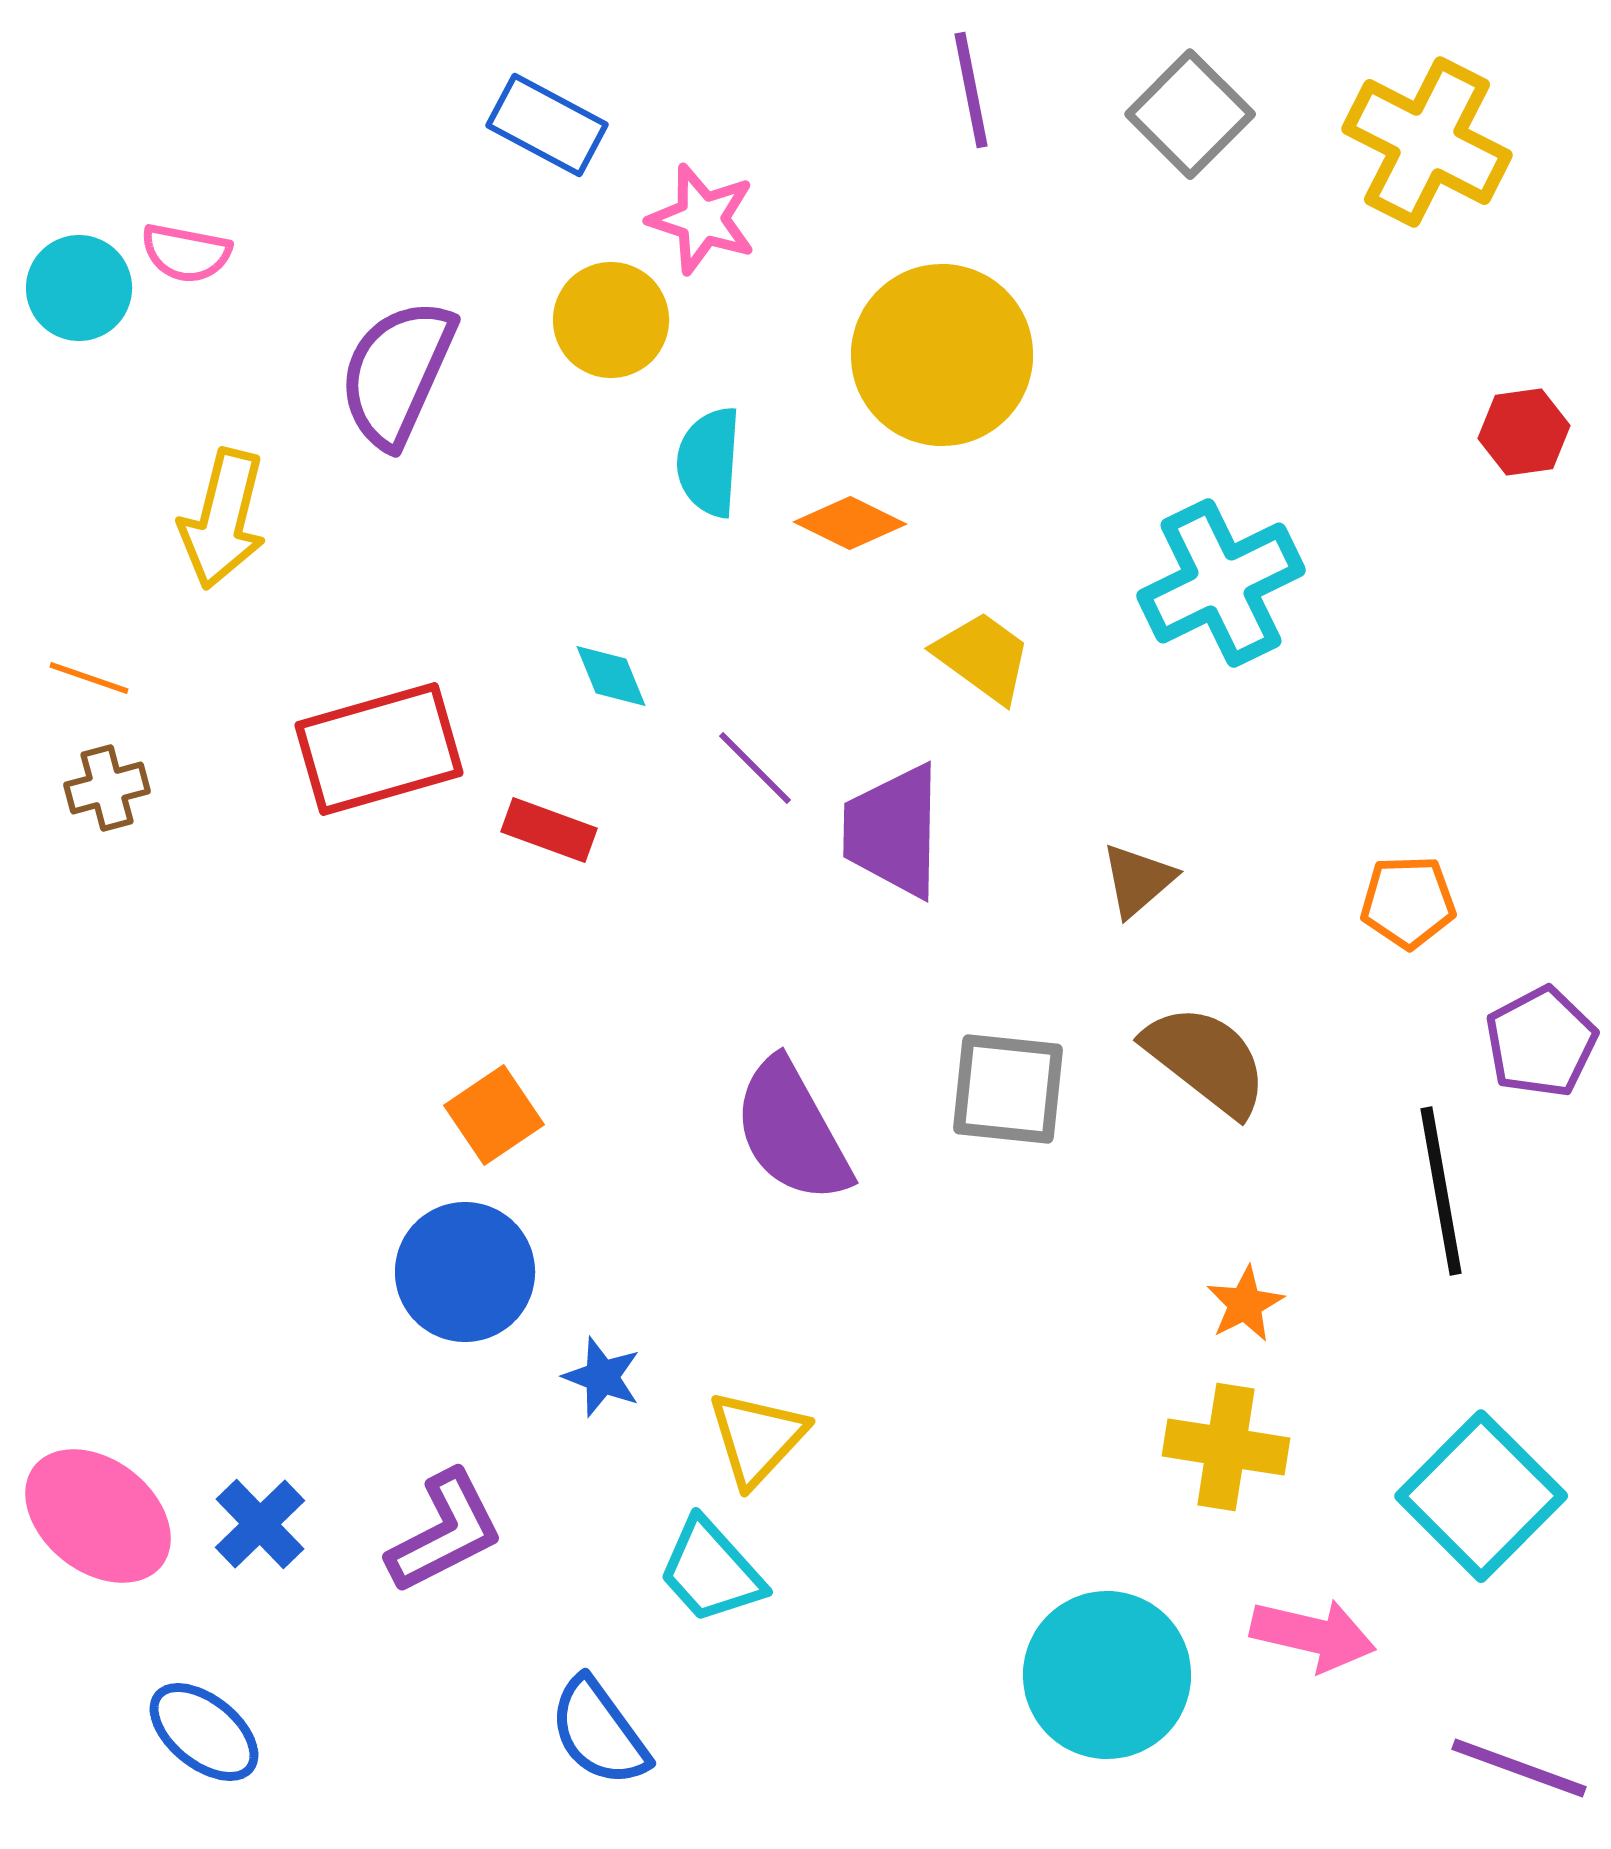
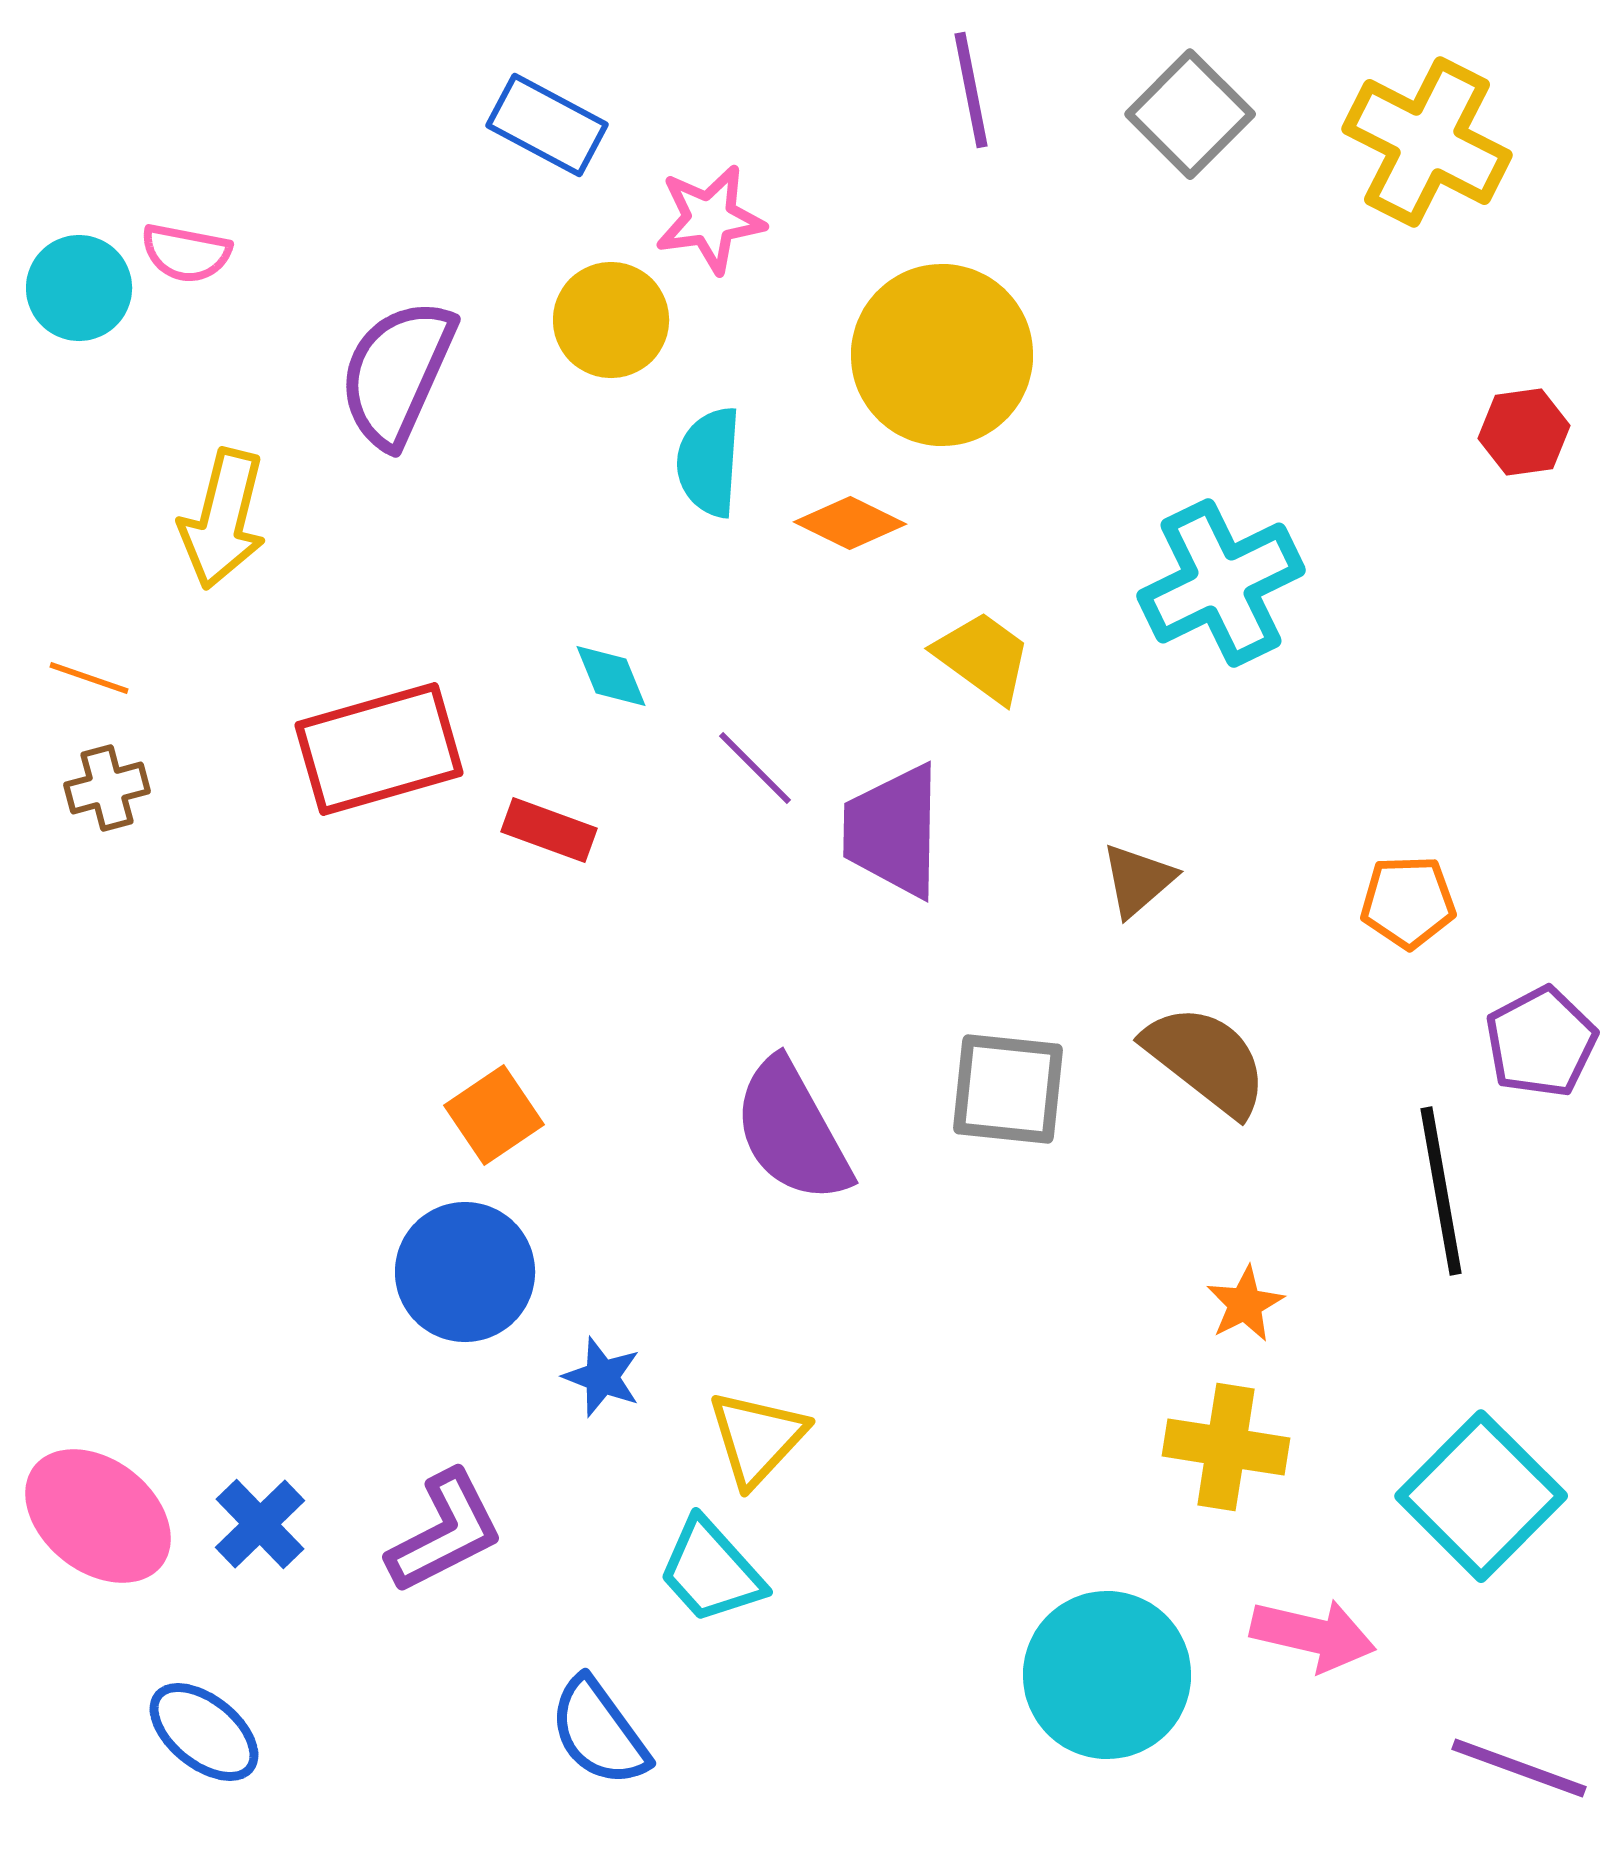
pink star at (702, 219): moved 8 px right; rotated 26 degrees counterclockwise
